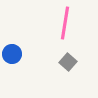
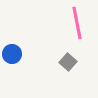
pink line: moved 12 px right; rotated 20 degrees counterclockwise
